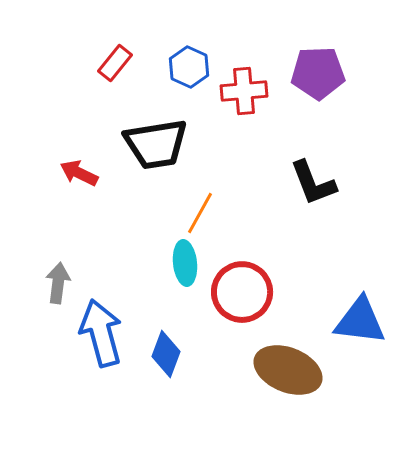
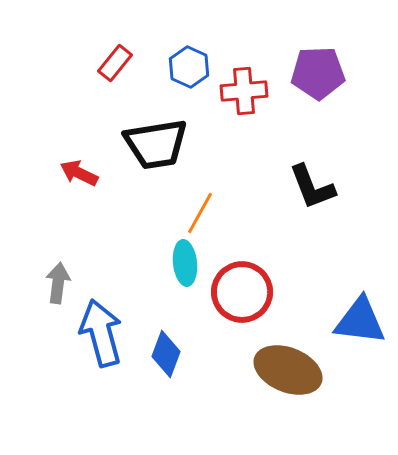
black L-shape: moved 1 px left, 4 px down
